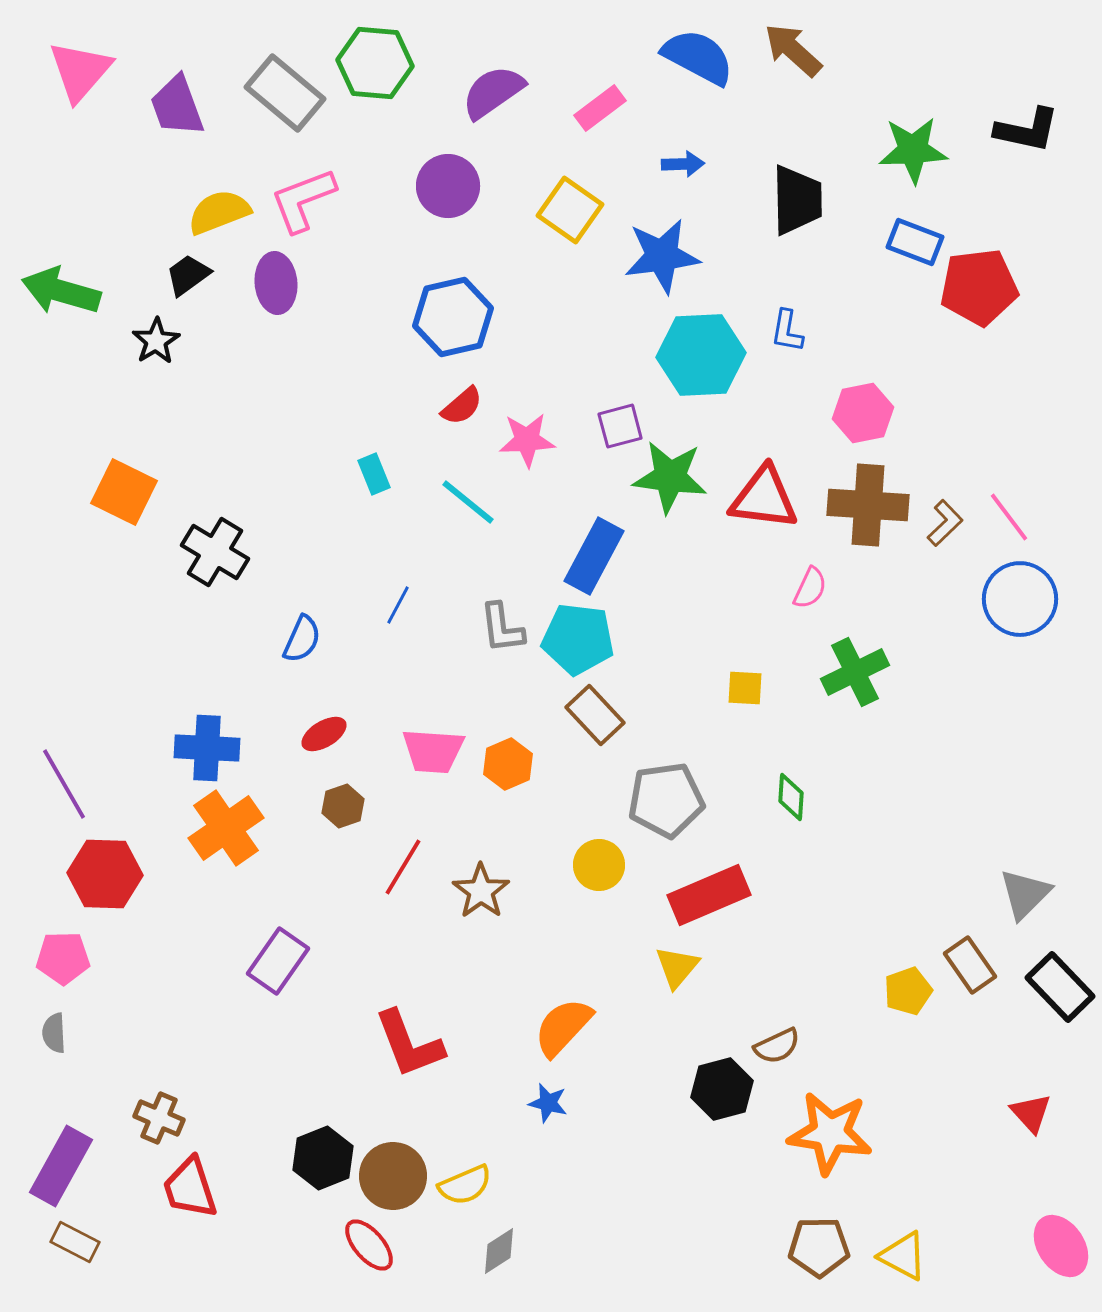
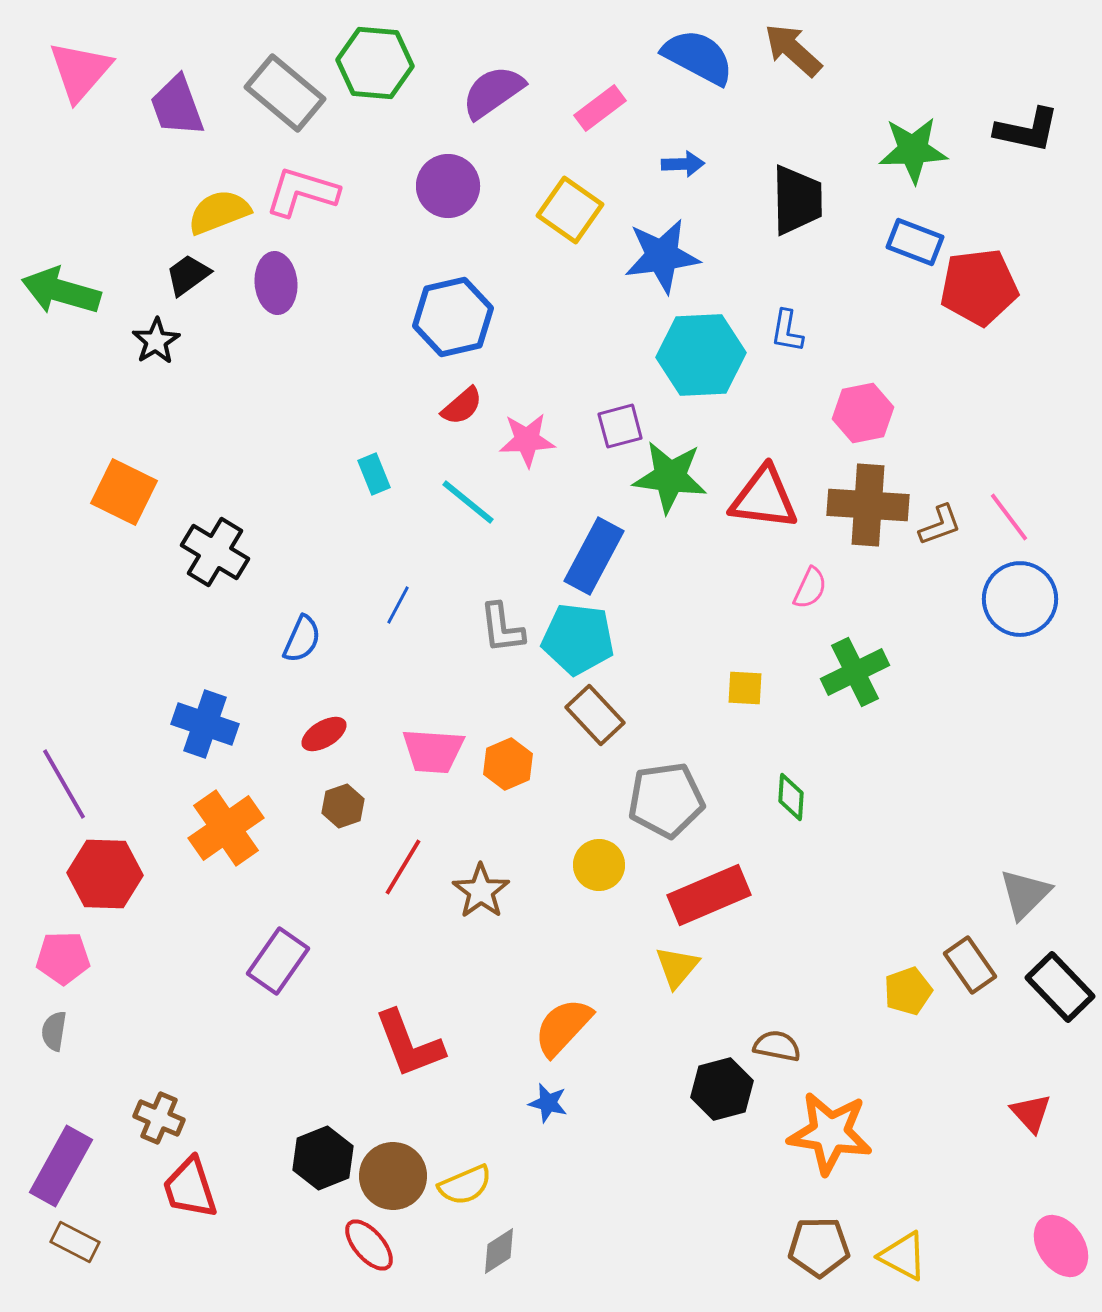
pink L-shape at (303, 200): moved 1 px left, 8 px up; rotated 38 degrees clockwise
brown L-shape at (945, 523): moved 5 px left, 2 px down; rotated 24 degrees clockwise
blue cross at (207, 748): moved 2 px left, 24 px up; rotated 16 degrees clockwise
gray semicircle at (54, 1033): moved 2 px up; rotated 12 degrees clockwise
brown semicircle at (777, 1046): rotated 144 degrees counterclockwise
